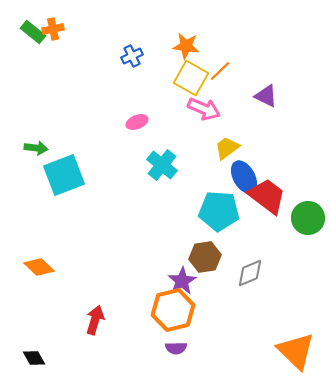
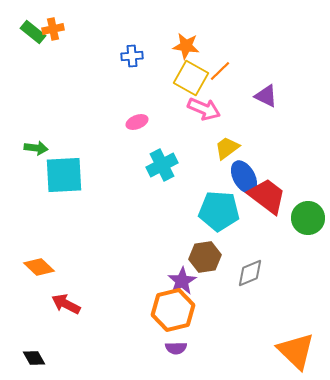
blue cross: rotated 20 degrees clockwise
cyan cross: rotated 24 degrees clockwise
cyan square: rotated 18 degrees clockwise
red arrow: moved 29 px left, 16 px up; rotated 80 degrees counterclockwise
